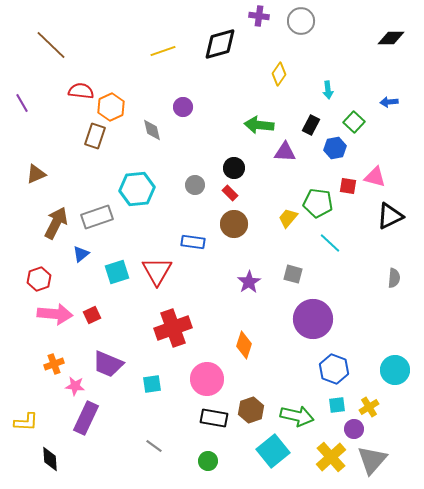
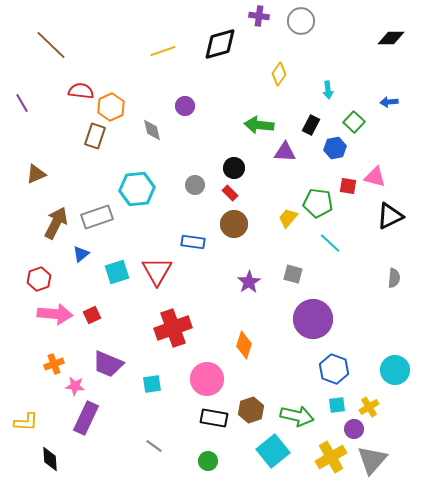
purple circle at (183, 107): moved 2 px right, 1 px up
yellow cross at (331, 457): rotated 12 degrees clockwise
